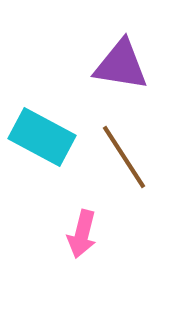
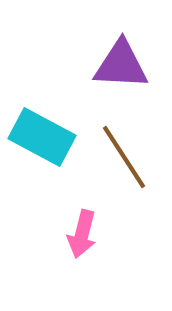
purple triangle: rotated 6 degrees counterclockwise
